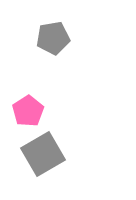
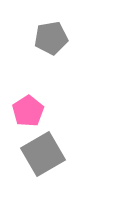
gray pentagon: moved 2 px left
